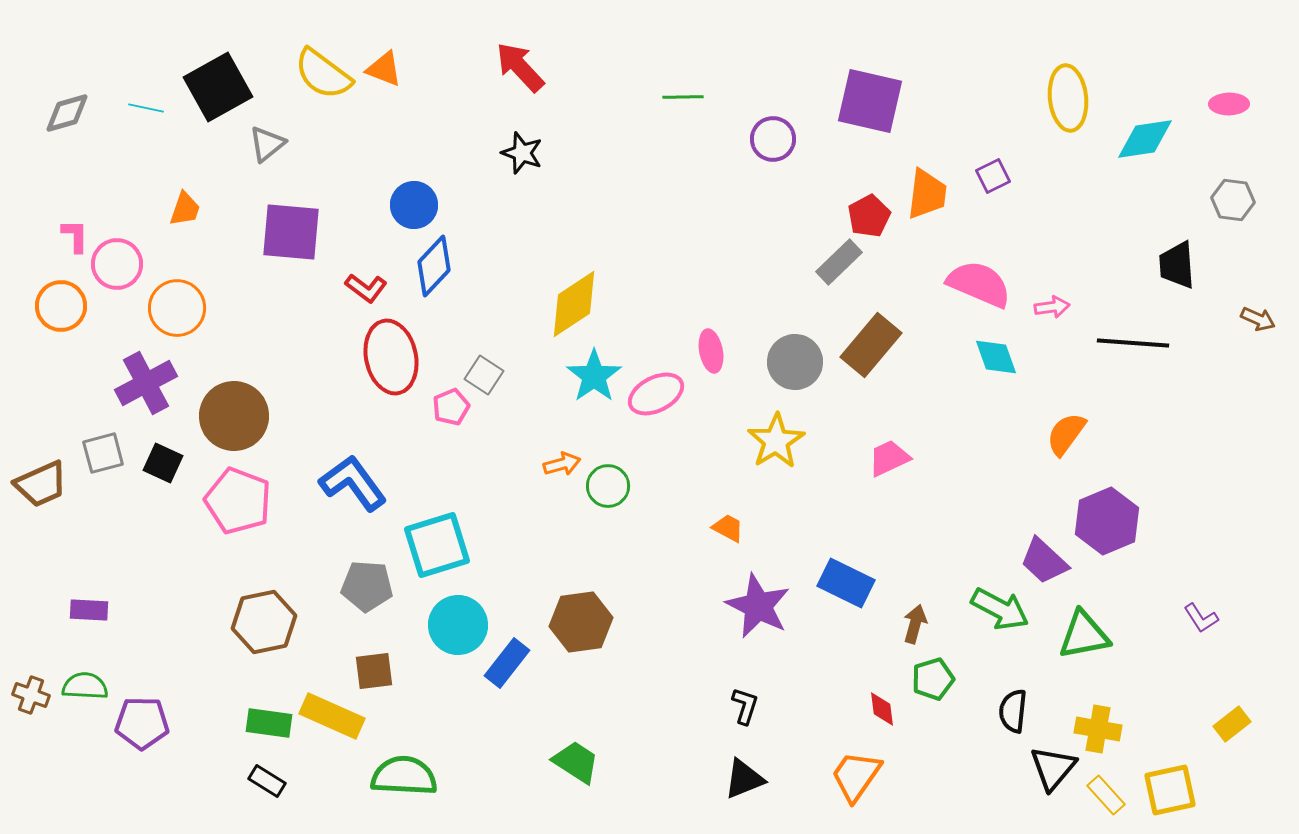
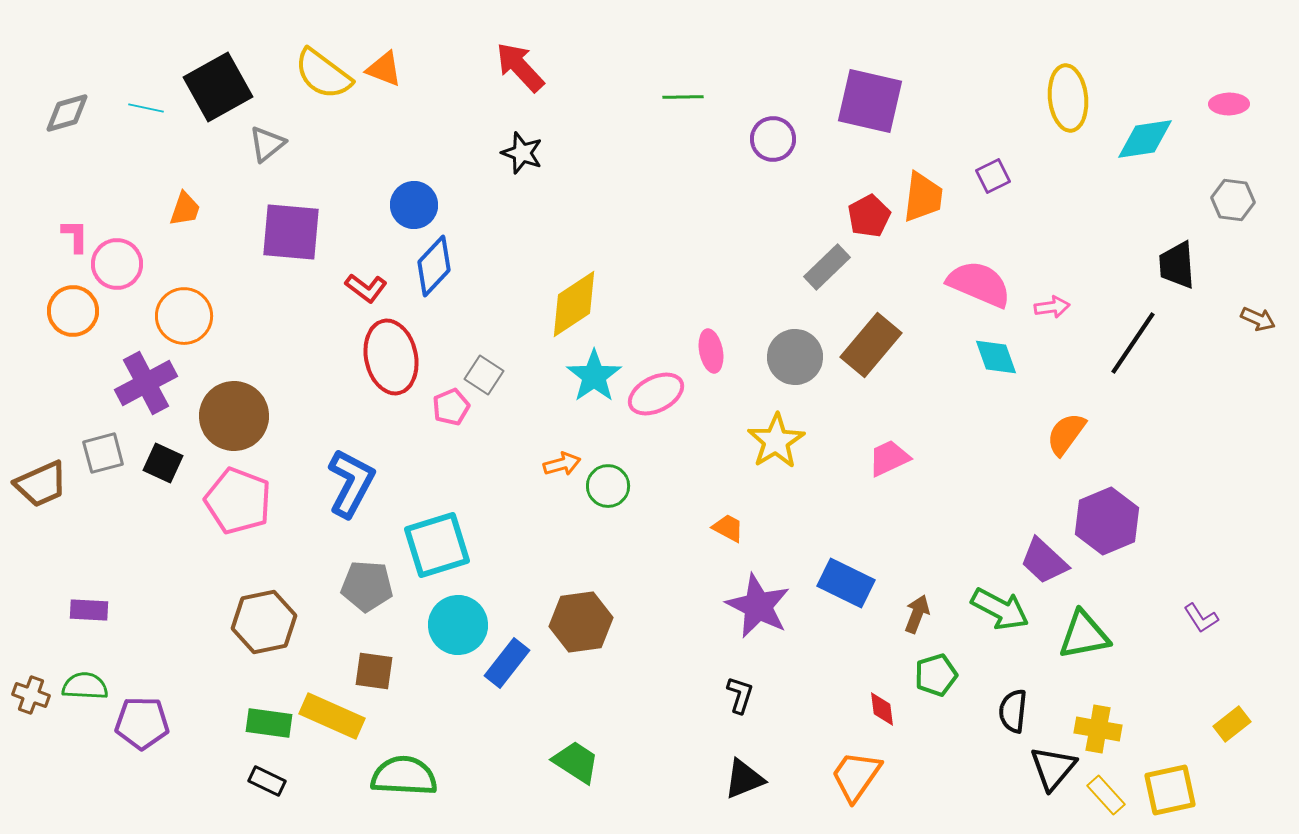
orange trapezoid at (927, 194): moved 4 px left, 3 px down
gray rectangle at (839, 262): moved 12 px left, 5 px down
orange circle at (61, 306): moved 12 px right, 5 px down
orange circle at (177, 308): moved 7 px right, 8 px down
black line at (1133, 343): rotated 60 degrees counterclockwise
gray circle at (795, 362): moved 5 px up
blue L-shape at (353, 483): moved 2 px left; rotated 64 degrees clockwise
brown arrow at (915, 624): moved 2 px right, 10 px up; rotated 6 degrees clockwise
brown square at (374, 671): rotated 15 degrees clockwise
green pentagon at (933, 679): moved 3 px right, 4 px up
black L-shape at (745, 706): moved 5 px left, 11 px up
black rectangle at (267, 781): rotated 6 degrees counterclockwise
